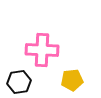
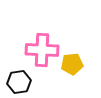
yellow pentagon: moved 16 px up
